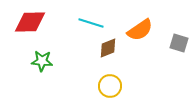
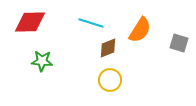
orange semicircle: rotated 24 degrees counterclockwise
yellow circle: moved 6 px up
